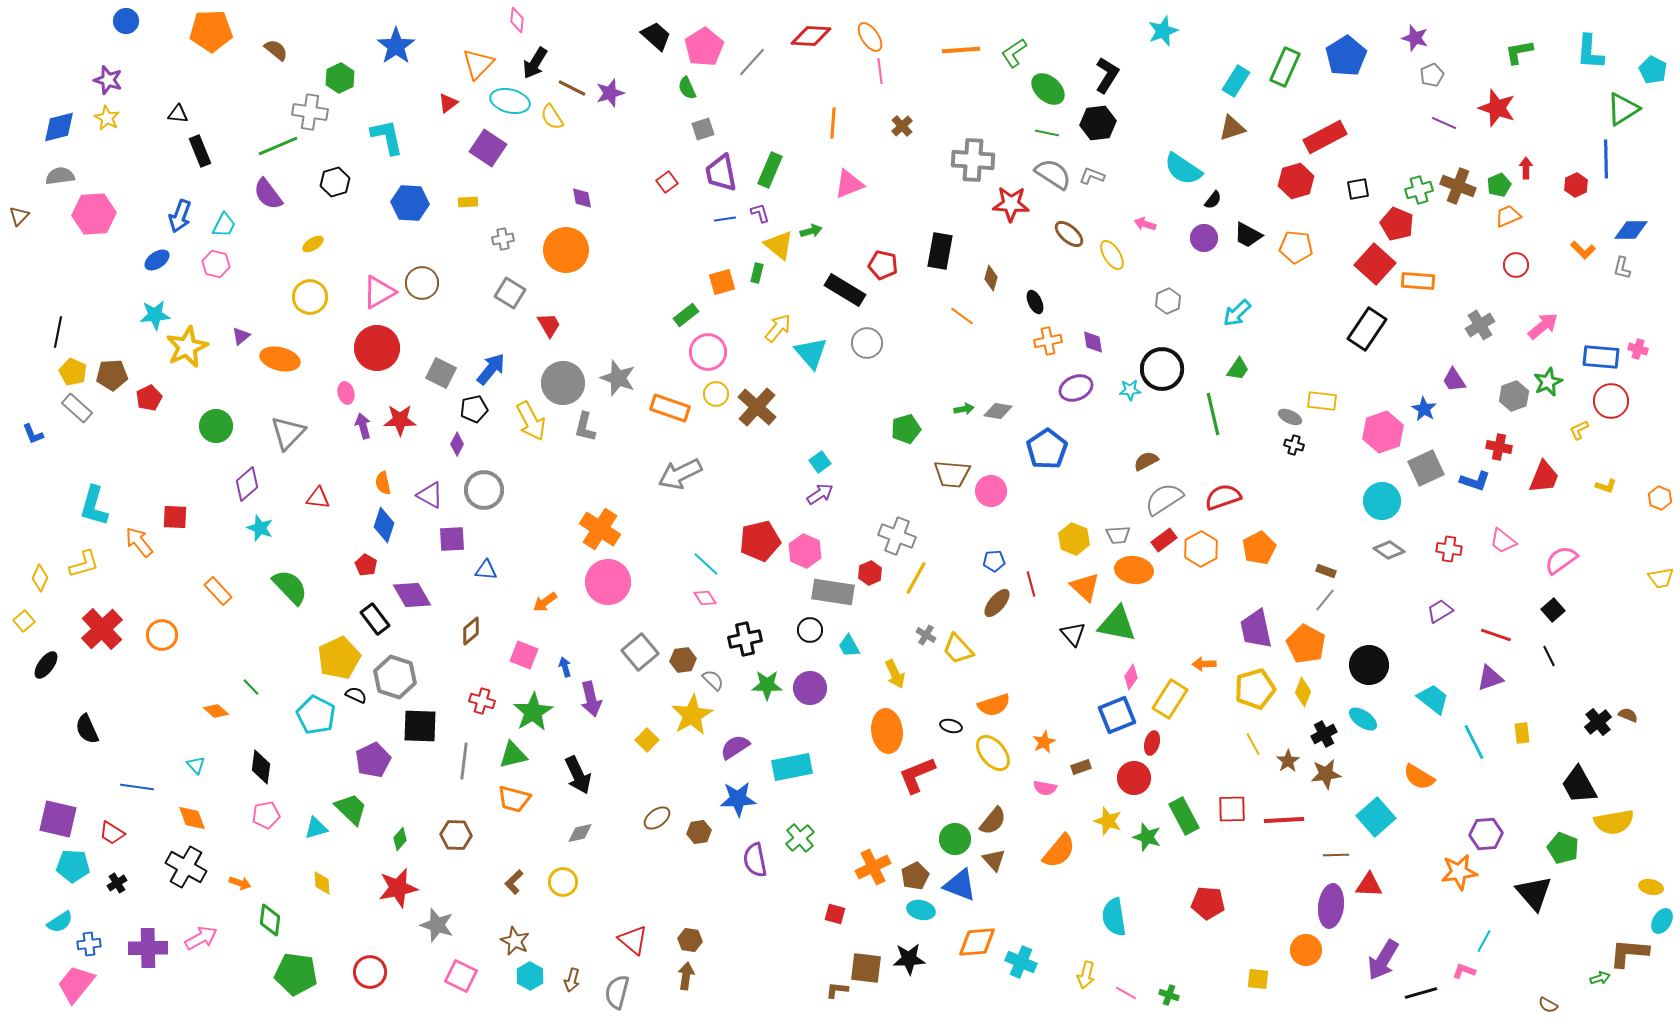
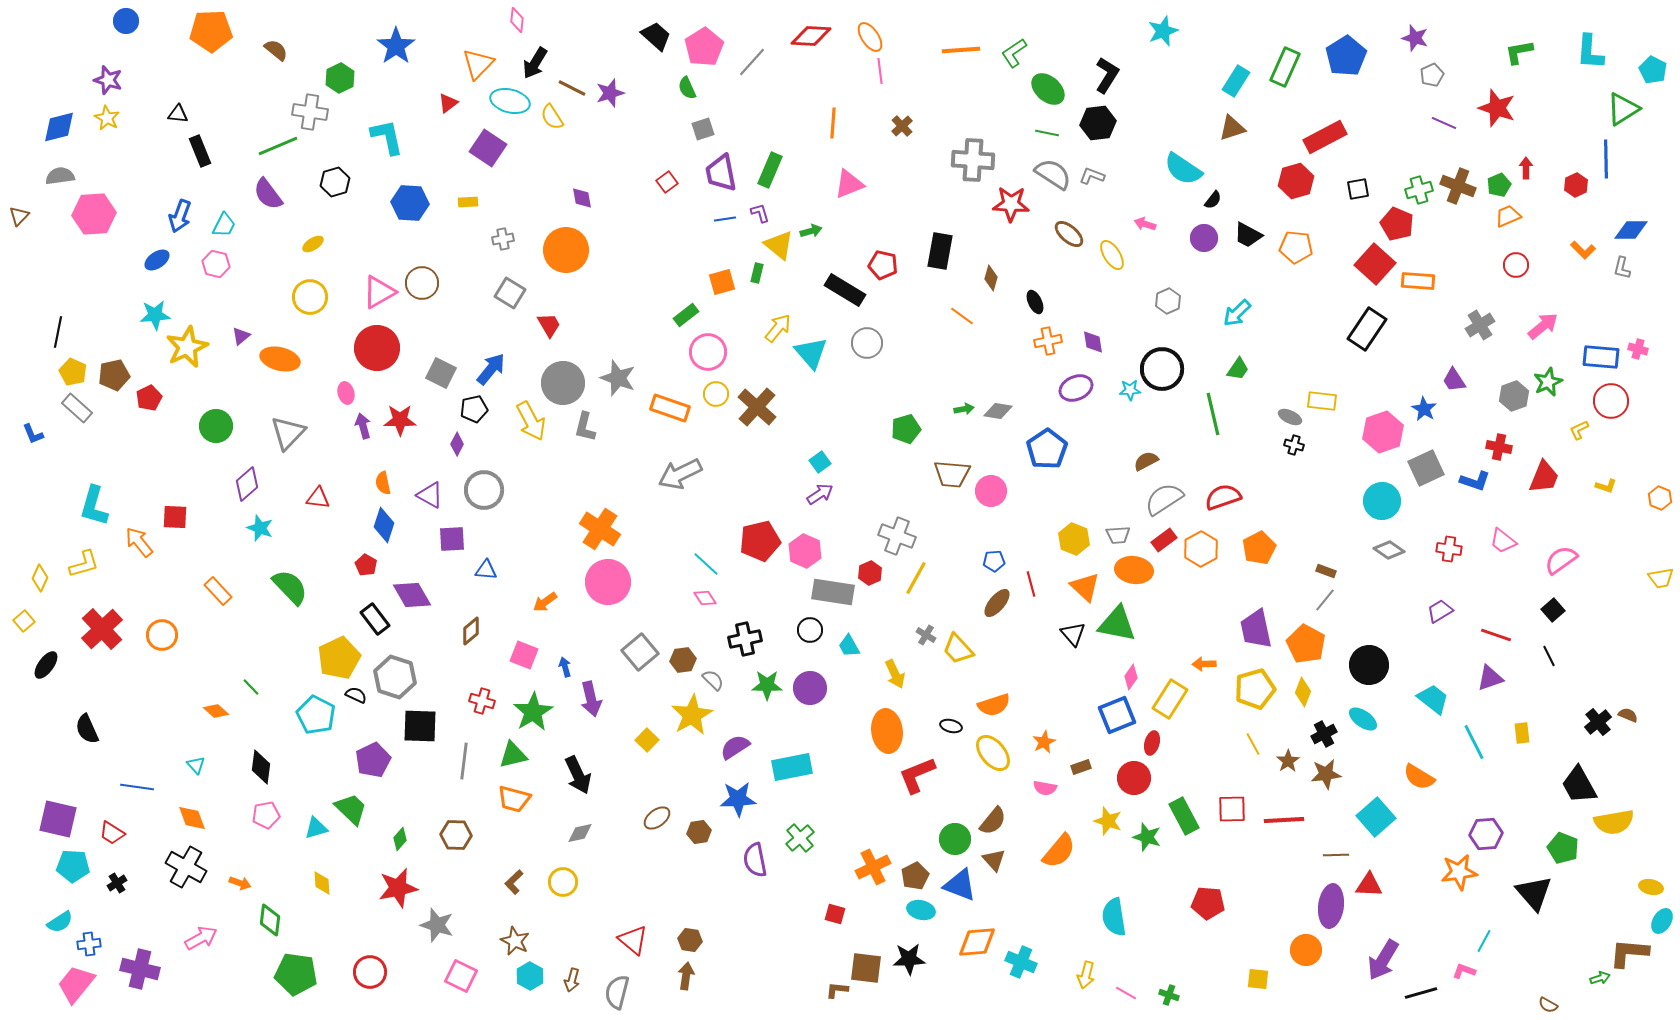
brown pentagon at (112, 375): moved 2 px right; rotated 8 degrees counterclockwise
purple cross at (148, 948): moved 8 px left, 21 px down; rotated 15 degrees clockwise
